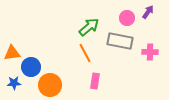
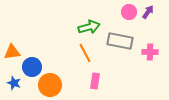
pink circle: moved 2 px right, 6 px up
green arrow: rotated 25 degrees clockwise
orange triangle: moved 1 px up
blue circle: moved 1 px right
blue star: rotated 24 degrees clockwise
